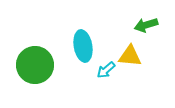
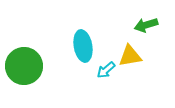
yellow triangle: rotated 15 degrees counterclockwise
green circle: moved 11 px left, 1 px down
